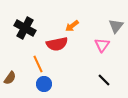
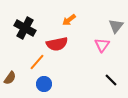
orange arrow: moved 3 px left, 6 px up
orange line: moved 1 px left, 2 px up; rotated 66 degrees clockwise
black line: moved 7 px right
